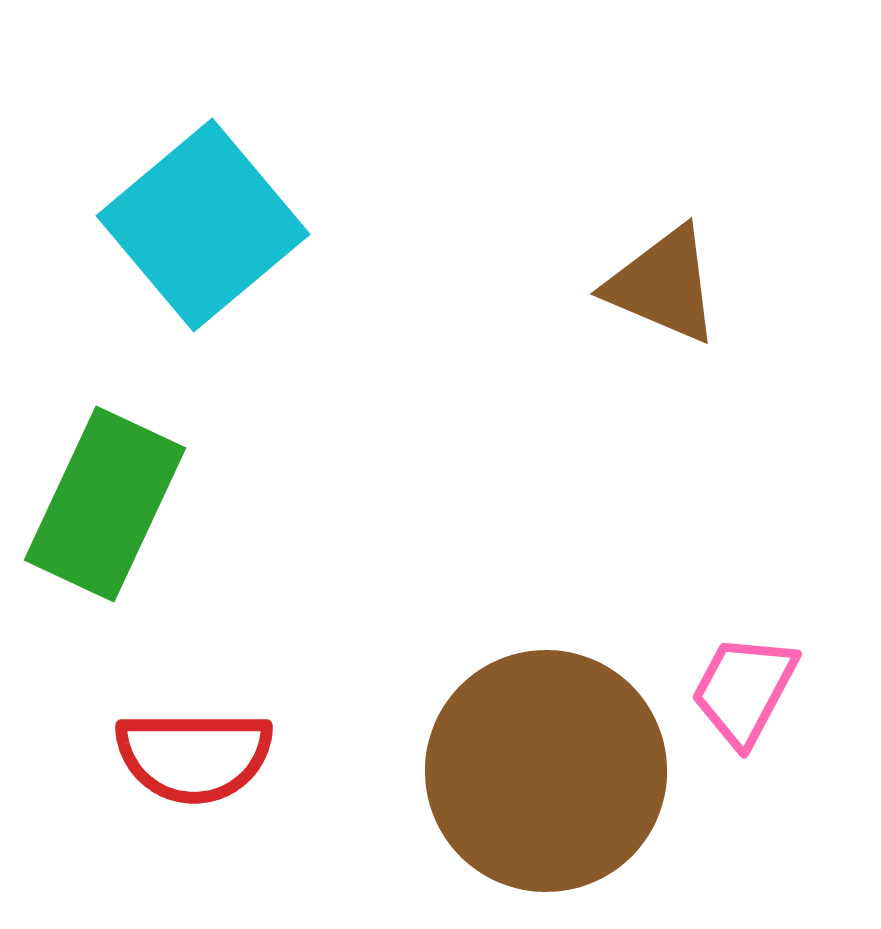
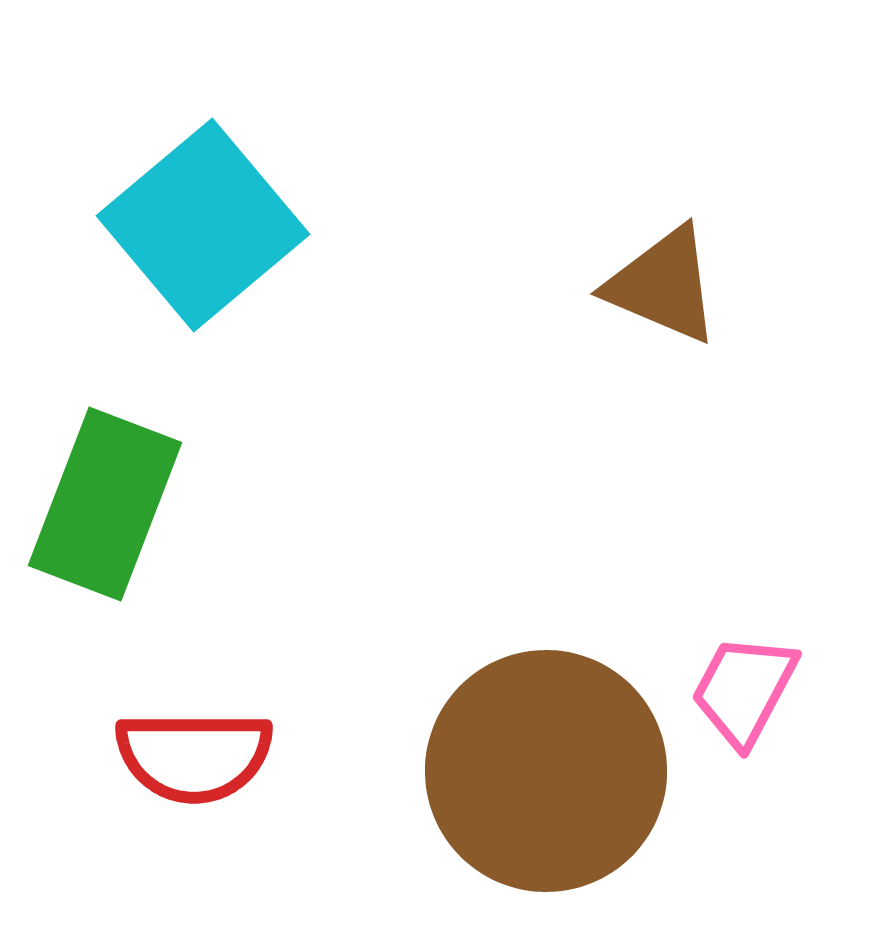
green rectangle: rotated 4 degrees counterclockwise
